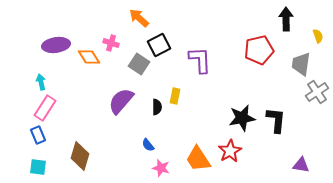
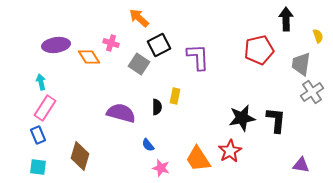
purple L-shape: moved 2 px left, 3 px up
gray cross: moved 5 px left
purple semicircle: moved 12 px down; rotated 64 degrees clockwise
